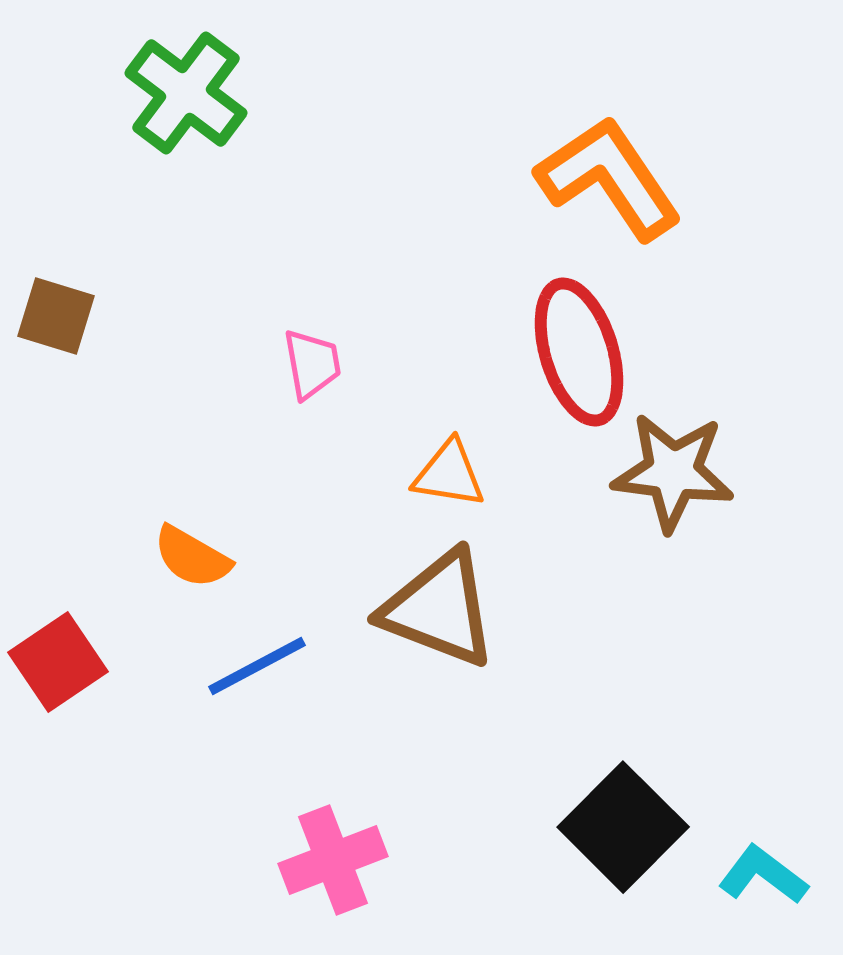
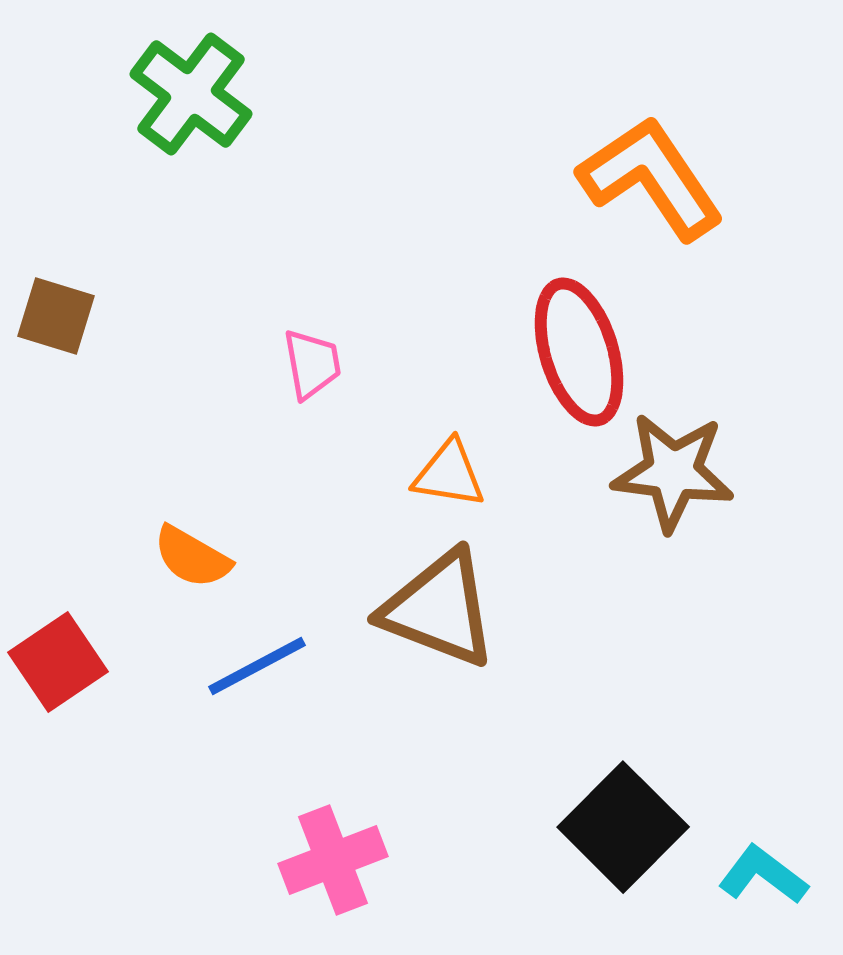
green cross: moved 5 px right, 1 px down
orange L-shape: moved 42 px right
